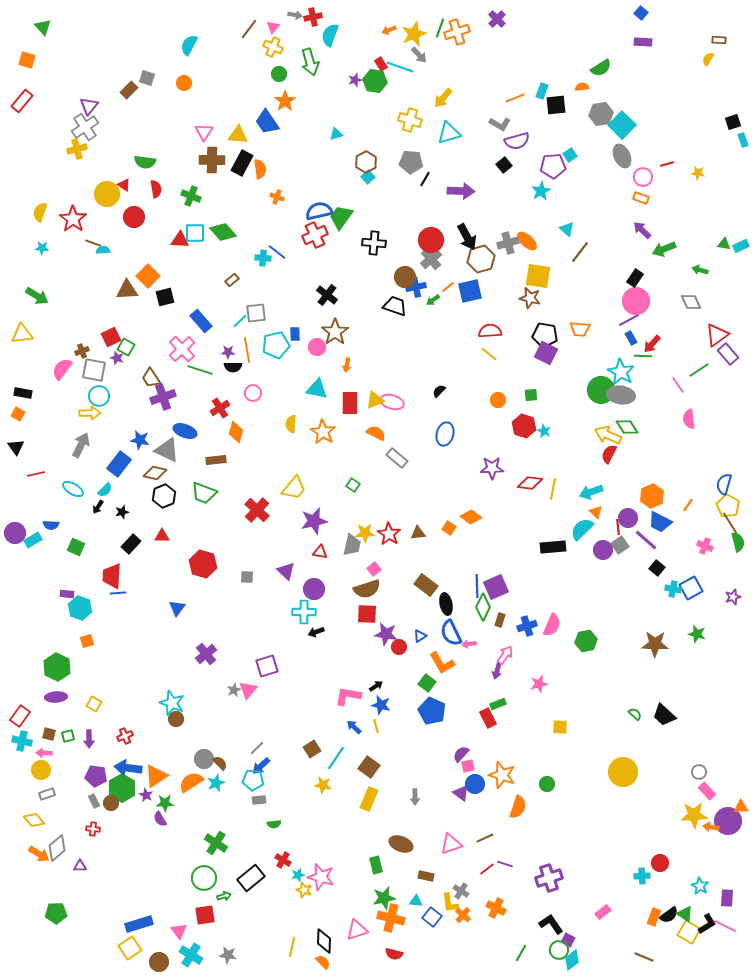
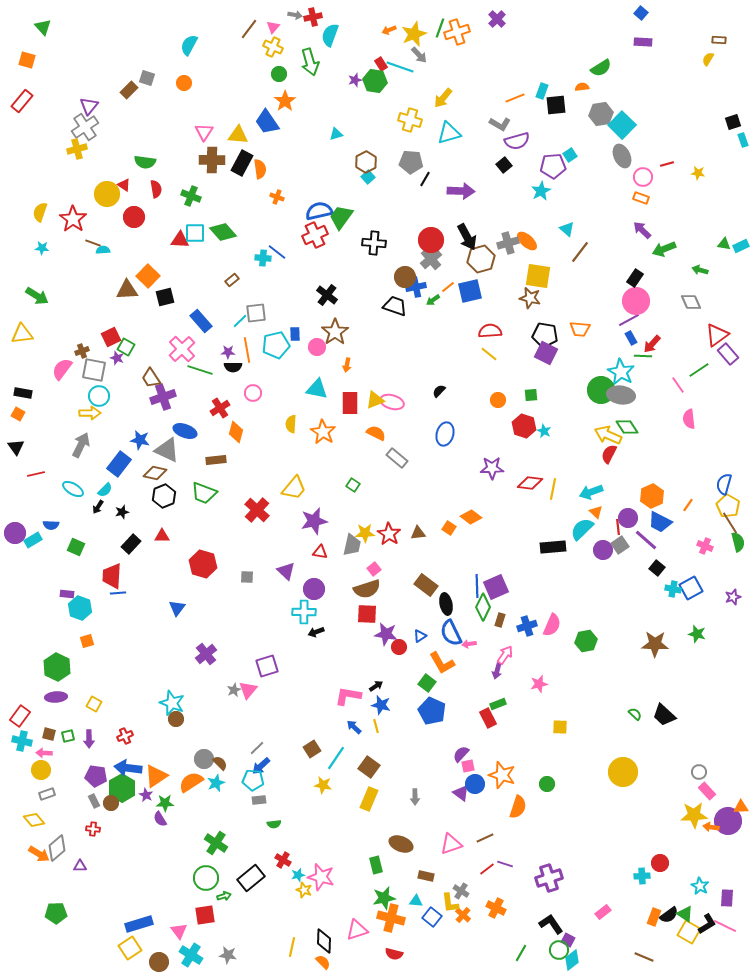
green circle at (204, 878): moved 2 px right
